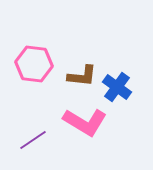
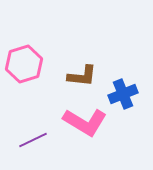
pink hexagon: moved 10 px left; rotated 24 degrees counterclockwise
blue cross: moved 6 px right, 7 px down; rotated 32 degrees clockwise
purple line: rotated 8 degrees clockwise
